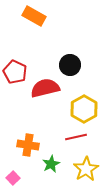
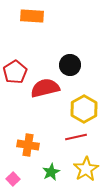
orange rectangle: moved 2 px left; rotated 25 degrees counterclockwise
red pentagon: rotated 15 degrees clockwise
green star: moved 8 px down
pink square: moved 1 px down
